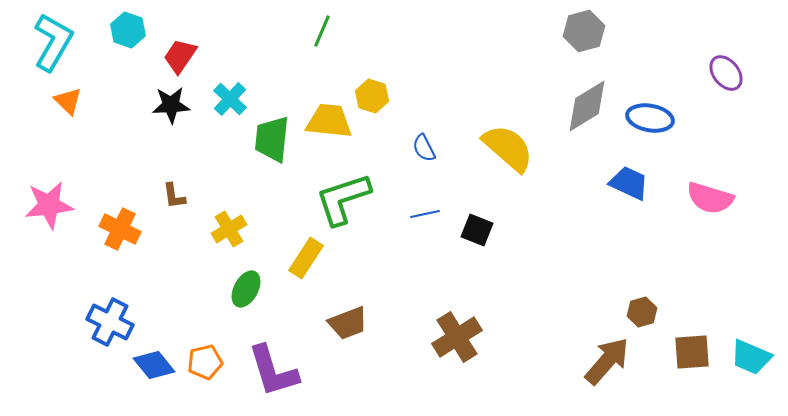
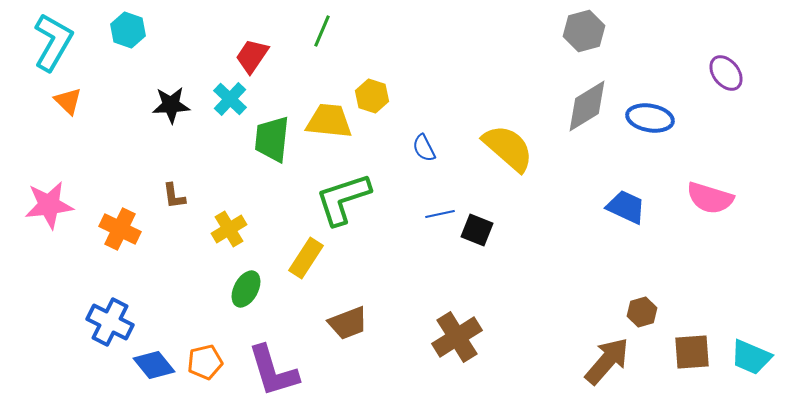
red trapezoid: moved 72 px right
blue trapezoid: moved 3 px left, 24 px down
blue line: moved 15 px right
